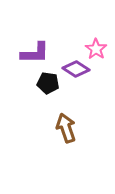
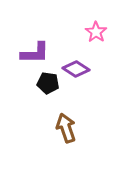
pink star: moved 17 px up
